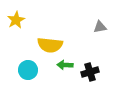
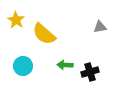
yellow star: rotated 12 degrees counterclockwise
yellow semicircle: moved 6 px left, 11 px up; rotated 35 degrees clockwise
cyan circle: moved 5 px left, 4 px up
